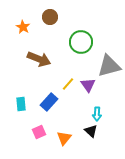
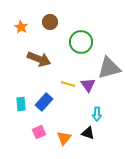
brown circle: moved 5 px down
orange star: moved 2 px left
gray triangle: moved 2 px down
yellow line: rotated 64 degrees clockwise
blue rectangle: moved 5 px left
black triangle: moved 3 px left, 2 px down; rotated 24 degrees counterclockwise
